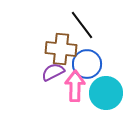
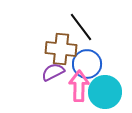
black line: moved 1 px left, 2 px down
pink arrow: moved 4 px right
cyan circle: moved 1 px left, 1 px up
